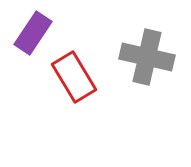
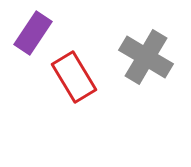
gray cross: moved 1 px left; rotated 18 degrees clockwise
